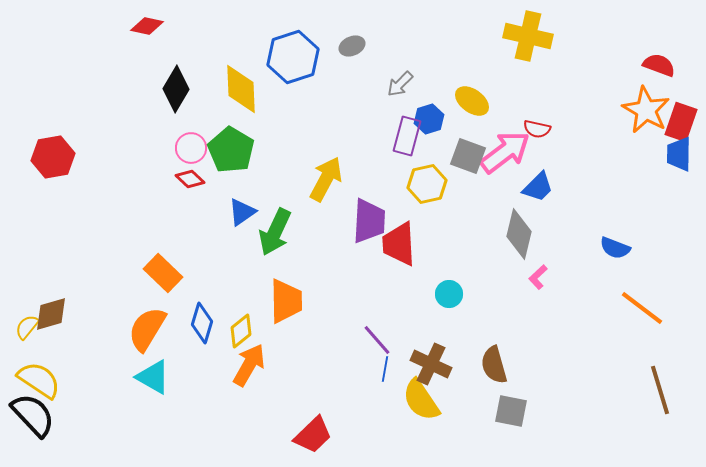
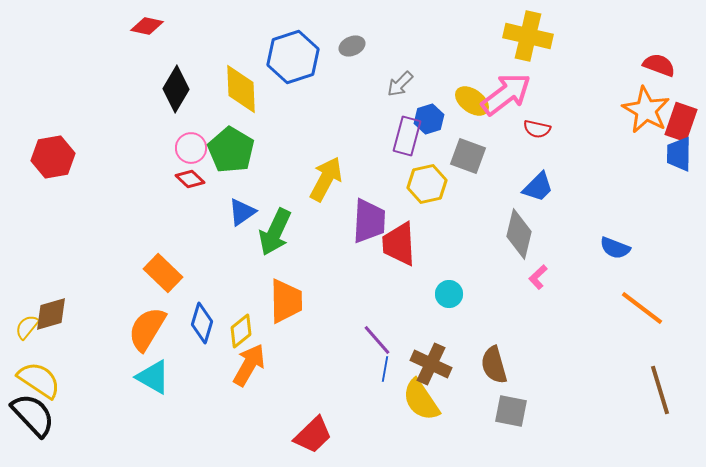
pink arrow at (505, 152): moved 1 px right, 58 px up
